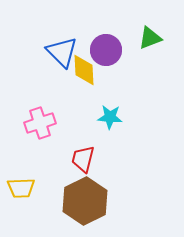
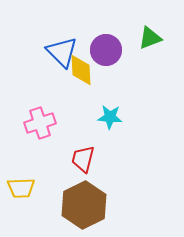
yellow diamond: moved 3 px left
brown hexagon: moved 1 px left, 4 px down
